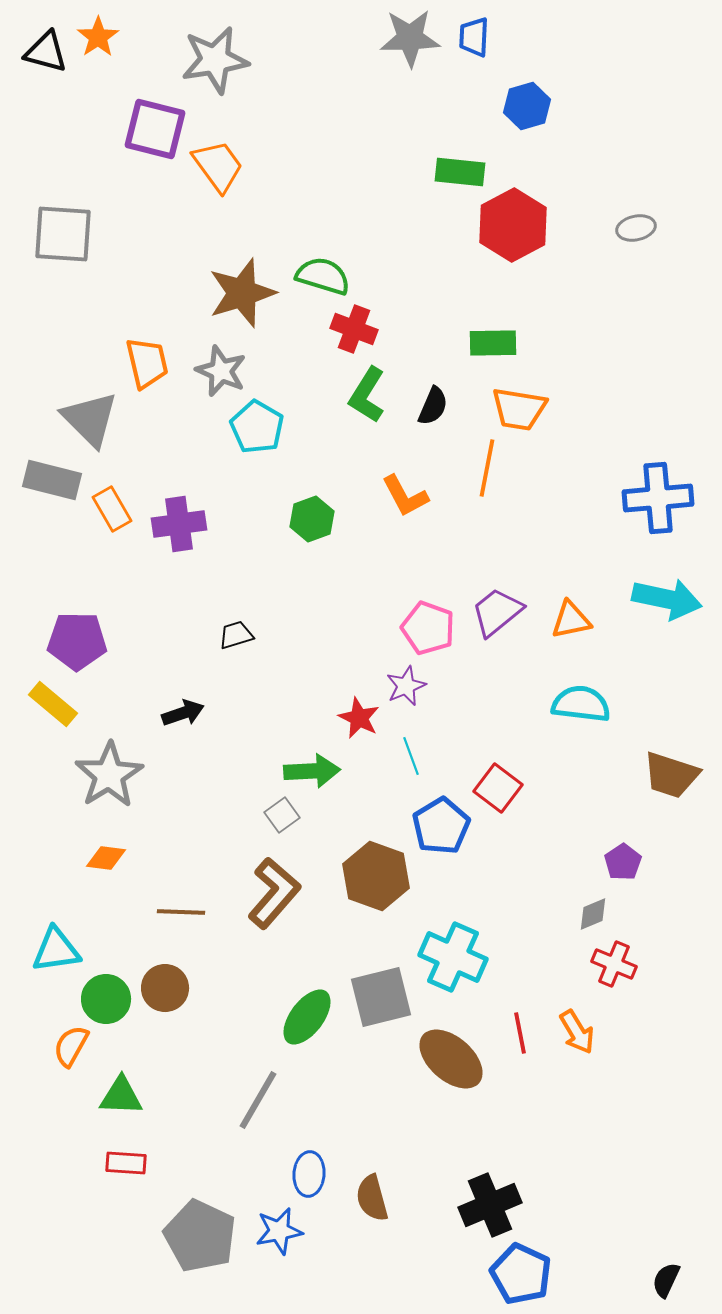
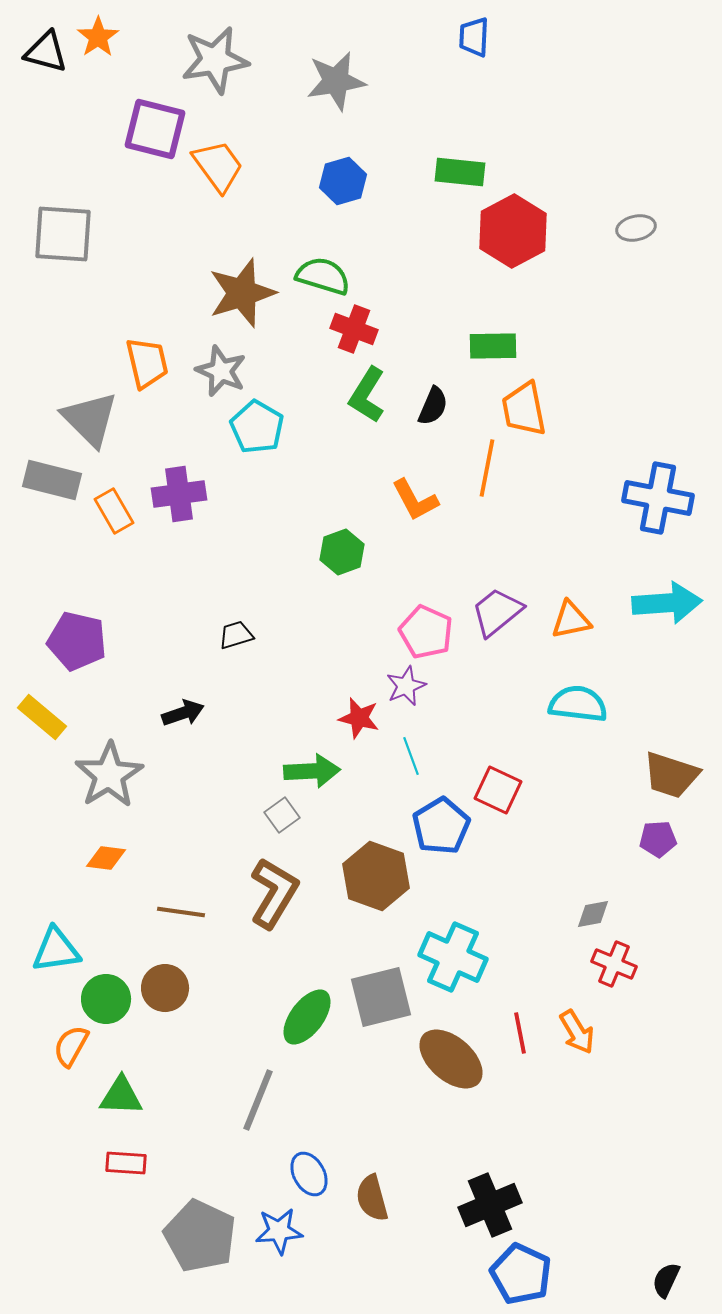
gray star at (410, 38): moved 74 px left, 43 px down; rotated 8 degrees counterclockwise
blue hexagon at (527, 106): moved 184 px left, 75 px down
red hexagon at (513, 225): moved 6 px down
green rectangle at (493, 343): moved 3 px down
orange trapezoid at (519, 409): moved 5 px right; rotated 70 degrees clockwise
orange L-shape at (405, 496): moved 10 px right, 4 px down
blue cross at (658, 498): rotated 16 degrees clockwise
orange rectangle at (112, 509): moved 2 px right, 2 px down
green hexagon at (312, 519): moved 30 px right, 33 px down
purple cross at (179, 524): moved 30 px up
cyan arrow at (667, 599): moved 4 px down; rotated 16 degrees counterclockwise
pink pentagon at (428, 628): moved 2 px left, 4 px down; rotated 4 degrees clockwise
purple pentagon at (77, 641): rotated 12 degrees clockwise
yellow rectangle at (53, 704): moved 11 px left, 13 px down
cyan semicircle at (581, 704): moved 3 px left
red star at (359, 718): rotated 12 degrees counterclockwise
red square at (498, 788): moved 2 px down; rotated 12 degrees counterclockwise
purple pentagon at (623, 862): moved 35 px right, 23 px up; rotated 30 degrees clockwise
brown L-shape at (274, 893): rotated 10 degrees counterclockwise
brown line at (181, 912): rotated 6 degrees clockwise
gray diamond at (593, 914): rotated 12 degrees clockwise
gray line at (258, 1100): rotated 8 degrees counterclockwise
blue ellipse at (309, 1174): rotated 33 degrees counterclockwise
blue star at (279, 1231): rotated 6 degrees clockwise
